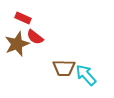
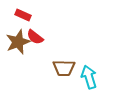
red rectangle: moved 3 px up
brown star: moved 1 px right, 2 px up
cyan arrow: moved 3 px right, 2 px down; rotated 25 degrees clockwise
